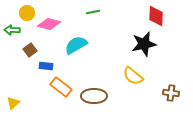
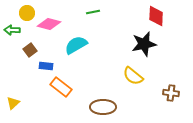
brown ellipse: moved 9 px right, 11 px down
